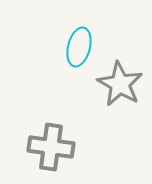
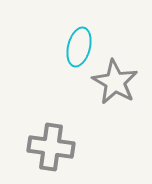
gray star: moved 5 px left, 2 px up
